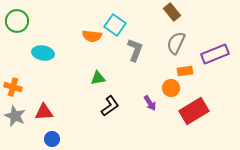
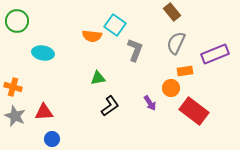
red rectangle: rotated 68 degrees clockwise
